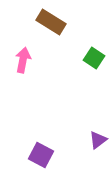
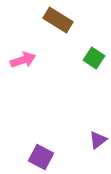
brown rectangle: moved 7 px right, 2 px up
pink arrow: rotated 60 degrees clockwise
purple square: moved 2 px down
